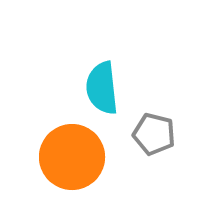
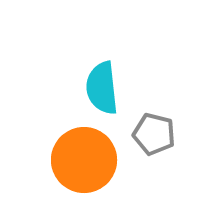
orange circle: moved 12 px right, 3 px down
